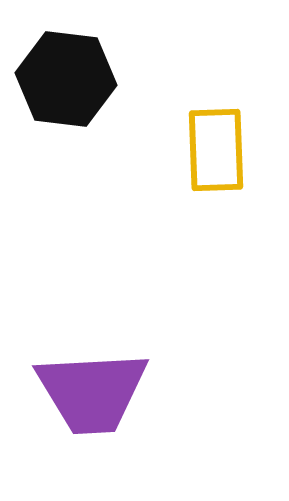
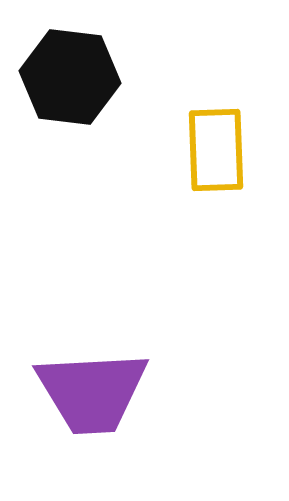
black hexagon: moved 4 px right, 2 px up
